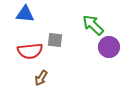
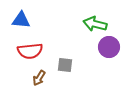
blue triangle: moved 4 px left, 6 px down
green arrow: moved 2 px right, 1 px up; rotated 30 degrees counterclockwise
gray square: moved 10 px right, 25 px down
brown arrow: moved 2 px left
